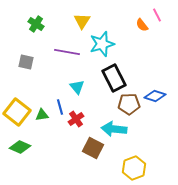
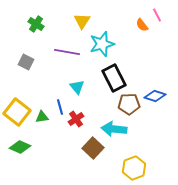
gray square: rotated 14 degrees clockwise
green triangle: moved 2 px down
brown square: rotated 15 degrees clockwise
